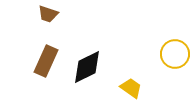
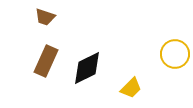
brown trapezoid: moved 3 px left, 3 px down
black diamond: moved 1 px down
yellow trapezoid: rotated 100 degrees clockwise
